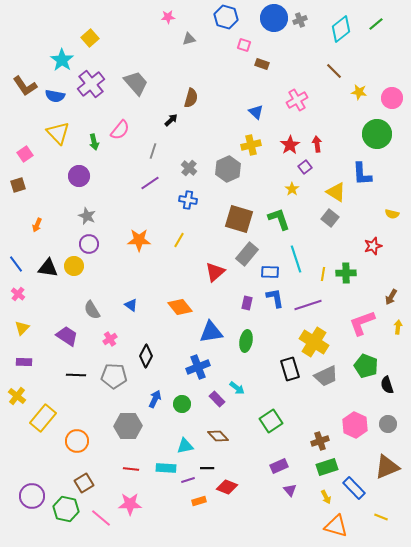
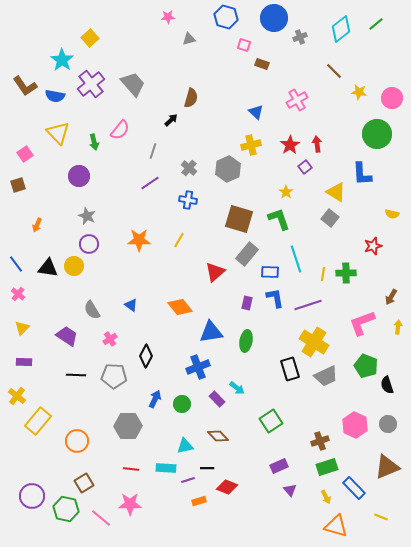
gray cross at (300, 20): moved 17 px down
gray trapezoid at (136, 83): moved 3 px left, 1 px down
yellow star at (292, 189): moved 6 px left, 3 px down
yellow rectangle at (43, 418): moved 5 px left, 3 px down
